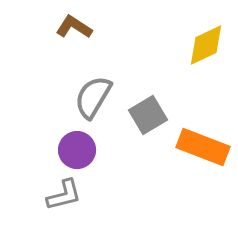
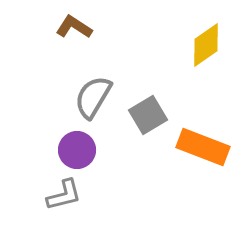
yellow diamond: rotated 9 degrees counterclockwise
